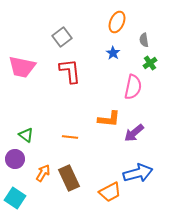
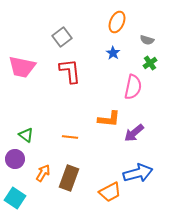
gray semicircle: moved 3 px right; rotated 64 degrees counterclockwise
brown rectangle: rotated 45 degrees clockwise
